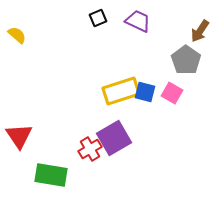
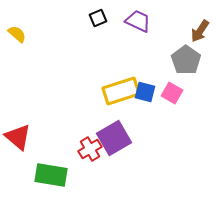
yellow semicircle: moved 1 px up
red triangle: moved 1 px left, 1 px down; rotated 16 degrees counterclockwise
